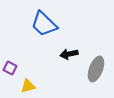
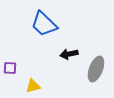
purple square: rotated 24 degrees counterclockwise
yellow triangle: moved 5 px right
